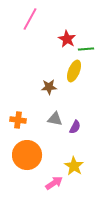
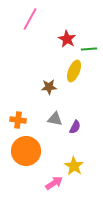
green line: moved 3 px right
orange circle: moved 1 px left, 4 px up
